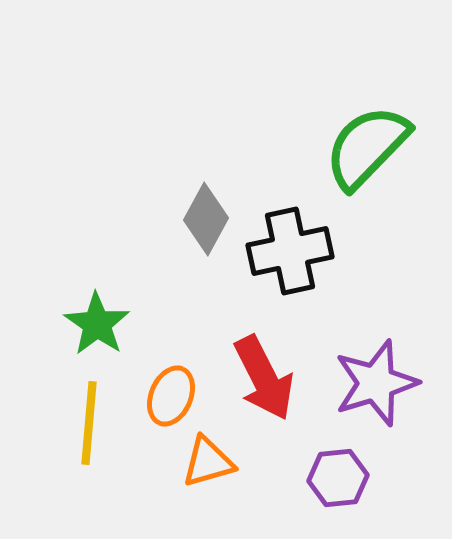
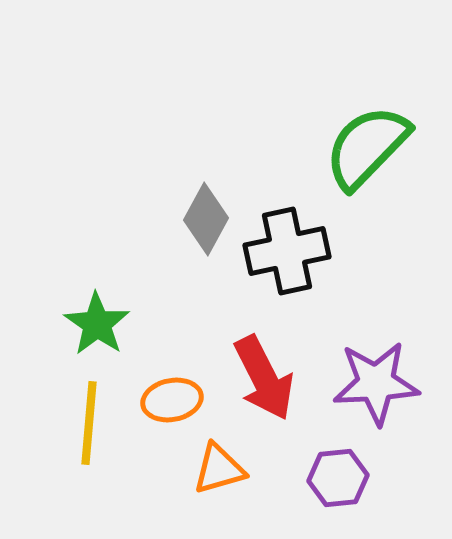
black cross: moved 3 px left
purple star: rotated 14 degrees clockwise
orange ellipse: moved 1 px right, 4 px down; rotated 56 degrees clockwise
orange triangle: moved 11 px right, 7 px down
